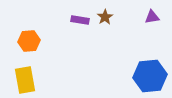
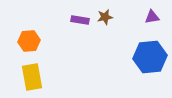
brown star: rotated 21 degrees clockwise
blue hexagon: moved 19 px up
yellow rectangle: moved 7 px right, 3 px up
